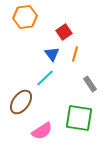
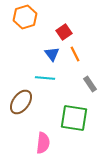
orange hexagon: rotated 10 degrees counterclockwise
orange line: rotated 42 degrees counterclockwise
cyan line: rotated 48 degrees clockwise
green square: moved 5 px left
pink semicircle: moved 1 px right, 12 px down; rotated 50 degrees counterclockwise
